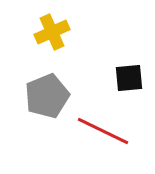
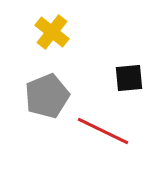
yellow cross: rotated 28 degrees counterclockwise
